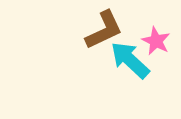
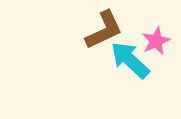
pink star: rotated 20 degrees clockwise
